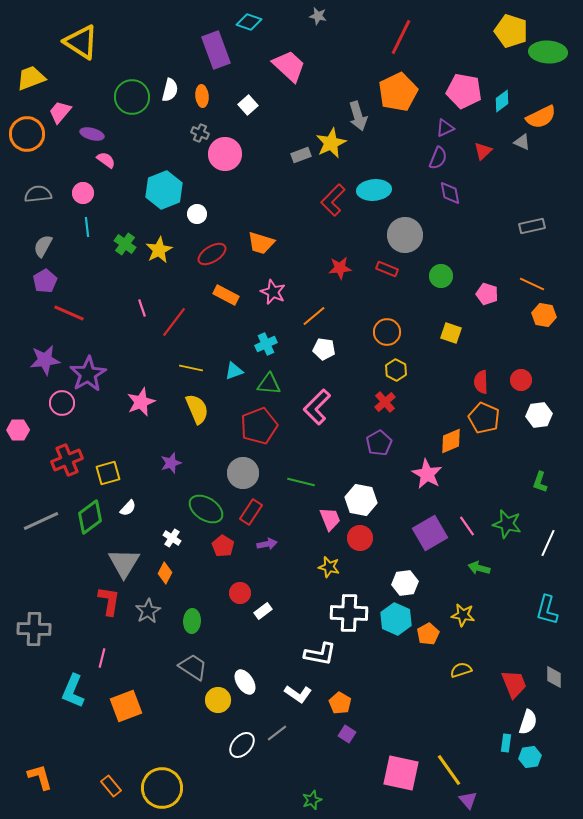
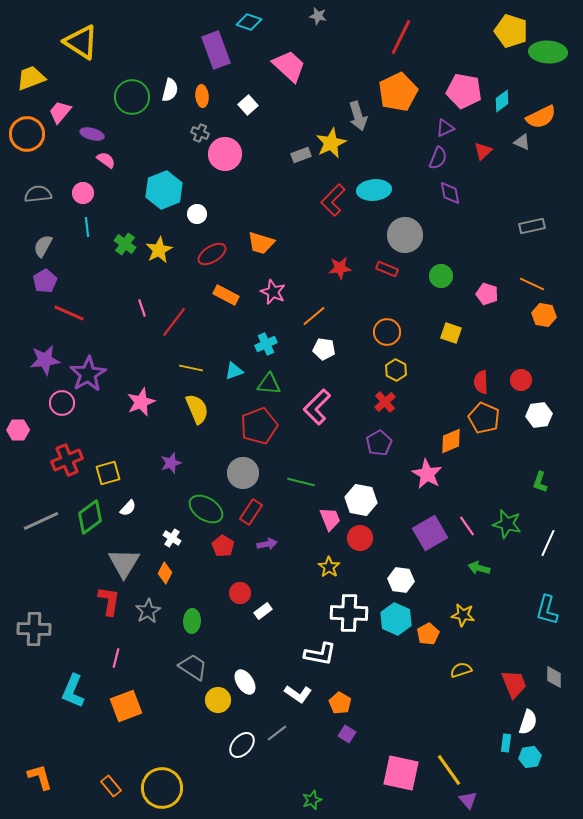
yellow star at (329, 567): rotated 20 degrees clockwise
white hexagon at (405, 583): moved 4 px left, 3 px up; rotated 15 degrees clockwise
pink line at (102, 658): moved 14 px right
